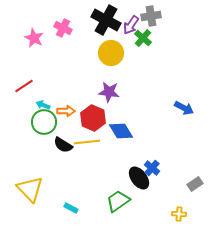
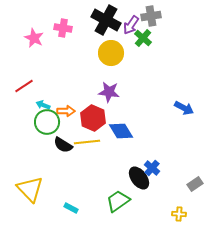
pink cross: rotated 18 degrees counterclockwise
green circle: moved 3 px right
